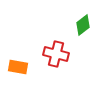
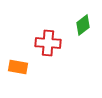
red cross: moved 8 px left, 11 px up; rotated 10 degrees counterclockwise
